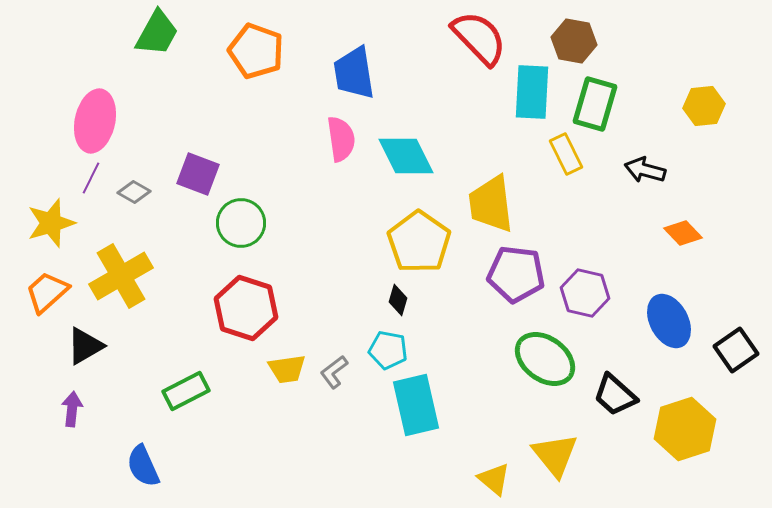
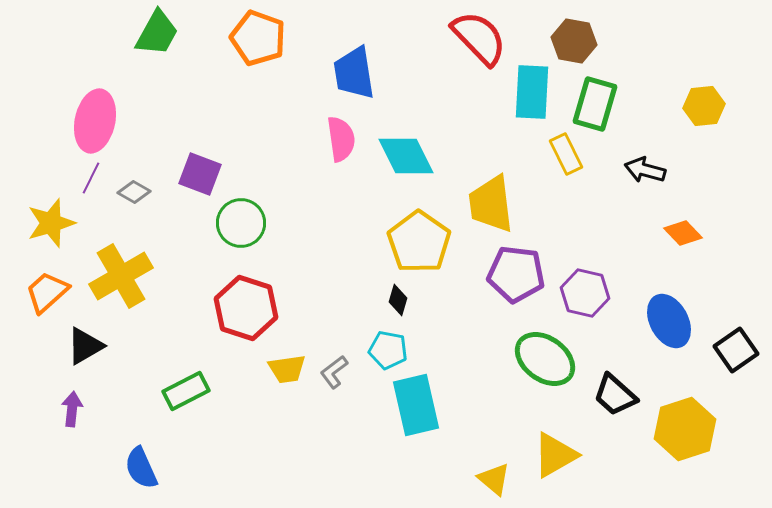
orange pentagon at (256, 51): moved 2 px right, 13 px up
purple square at (198, 174): moved 2 px right
yellow triangle at (555, 455): rotated 39 degrees clockwise
blue semicircle at (143, 466): moved 2 px left, 2 px down
